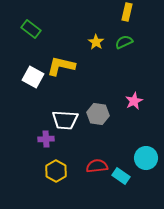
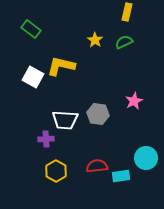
yellow star: moved 1 px left, 2 px up
cyan rectangle: rotated 42 degrees counterclockwise
